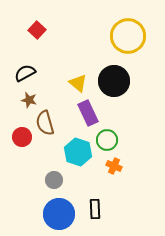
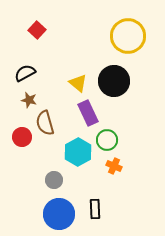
cyan hexagon: rotated 12 degrees clockwise
